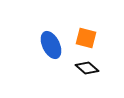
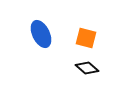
blue ellipse: moved 10 px left, 11 px up
